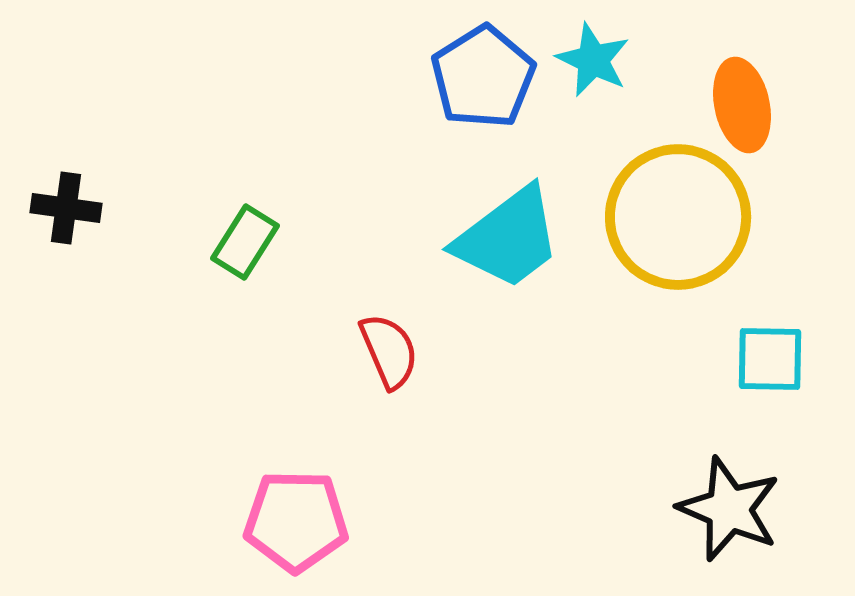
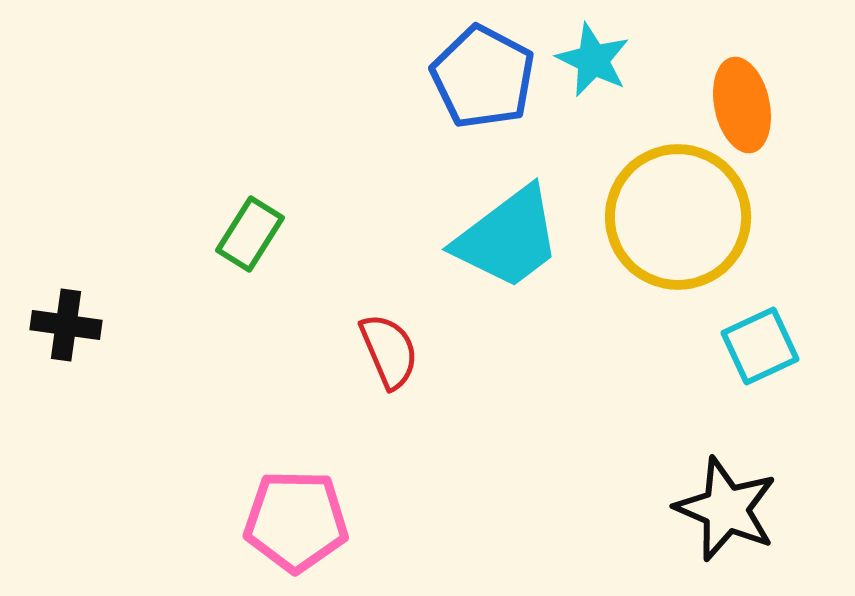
blue pentagon: rotated 12 degrees counterclockwise
black cross: moved 117 px down
green rectangle: moved 5 px right, 8 px up
cyan square: moved 10 px left, 13 px up; rotated 26 degrees counterclockwise
black star: moved 3 px left
